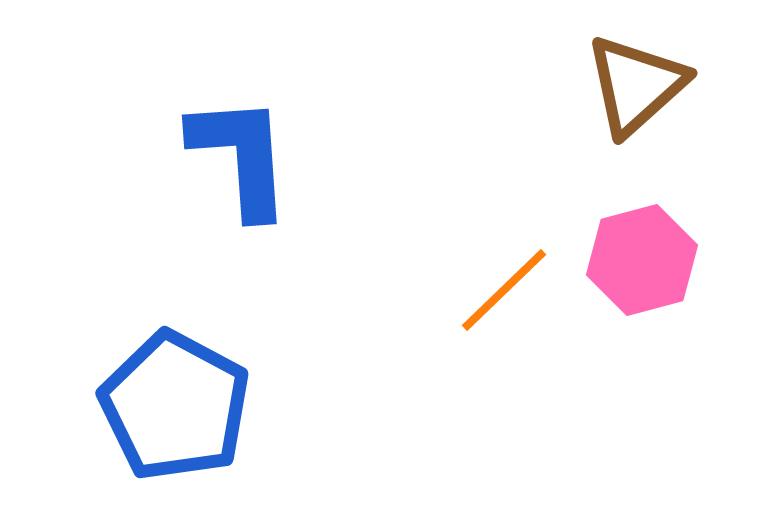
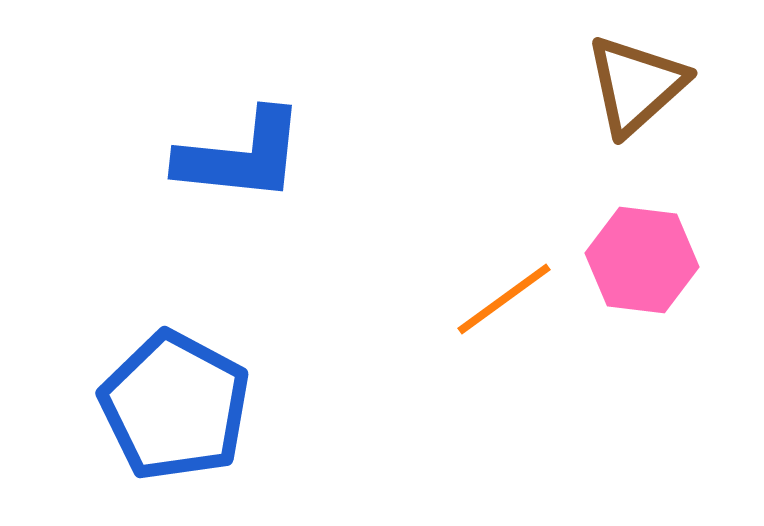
blue L-shape: rotated 100 degrees clockwise
pink hexagon: rotated 22 degrees clockwise
orange line: moved 9 px down; rotated 8 degrees clockwise
